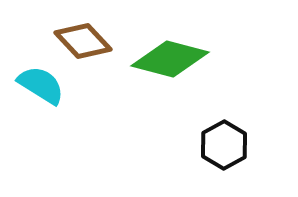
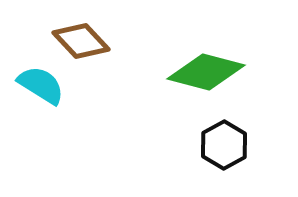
brown diamond: moved 2 px left
green diamond: moved 36 px right, 13 px down
